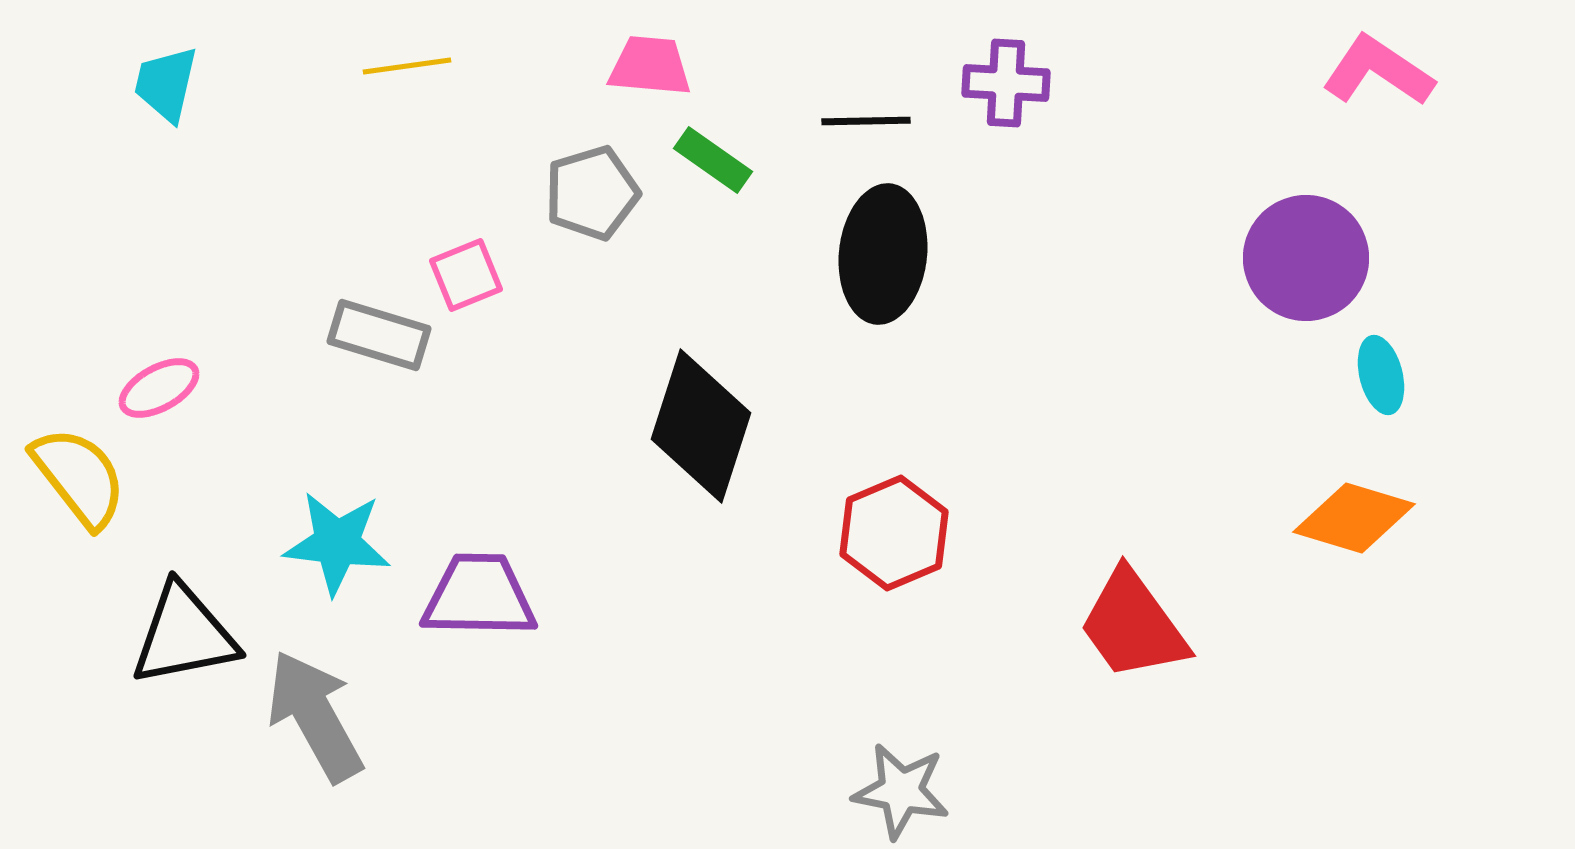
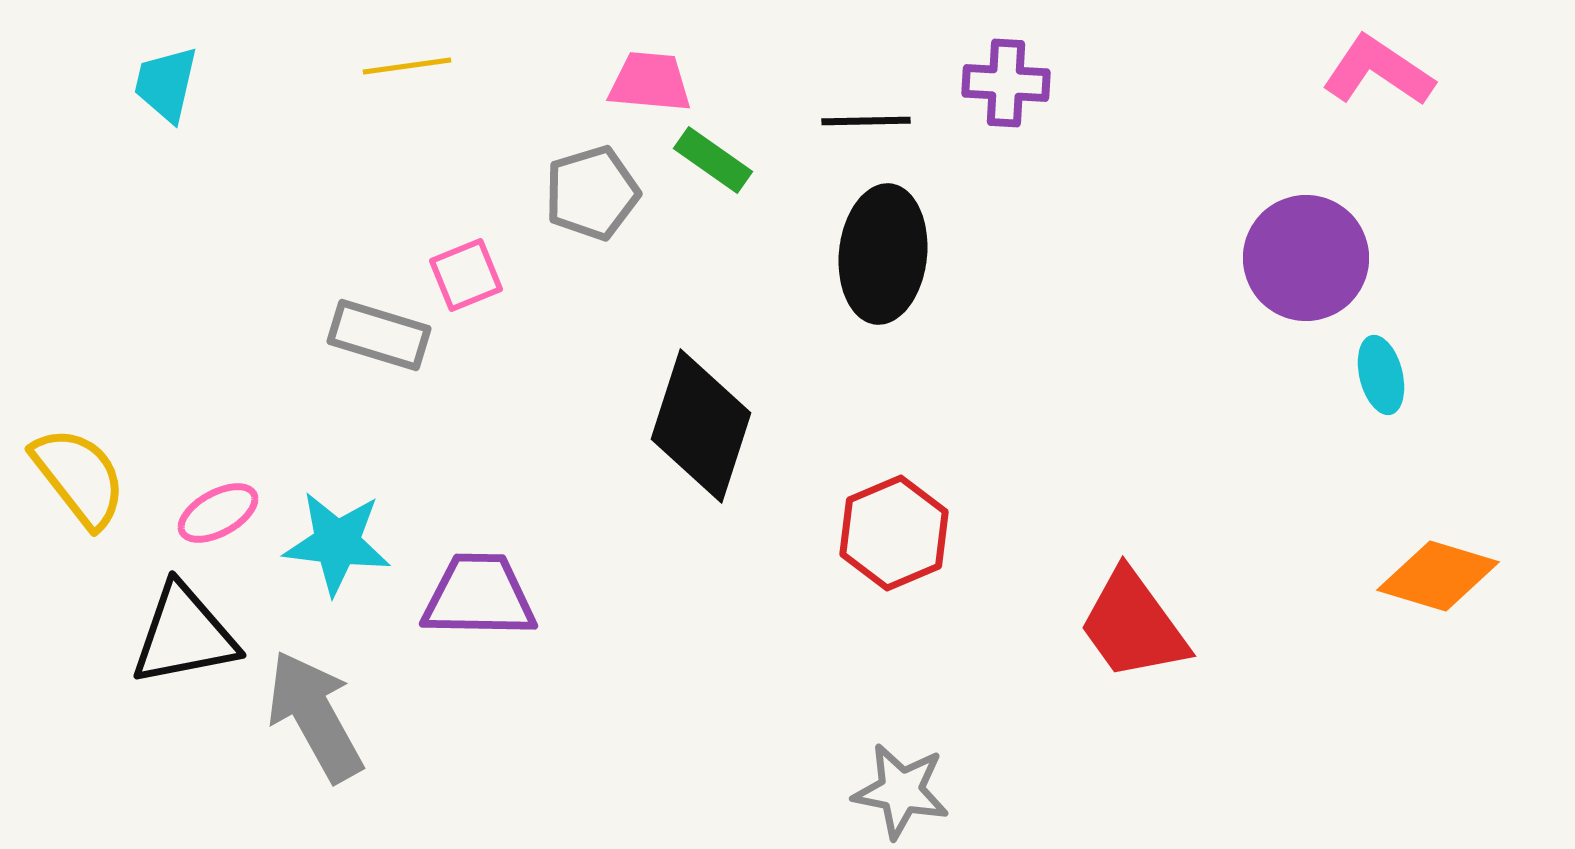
pink trapezoid: moved 16 px down
pink ellipse: moved 59 px right, 125 px down
orange diamond: moved 84 px right, 58 px down
